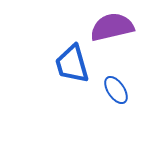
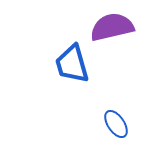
blue ellipse: moved 34 px down
